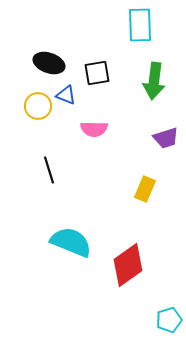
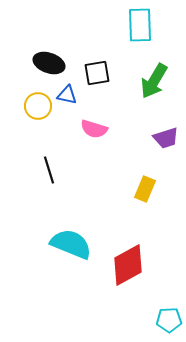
green arrow: rotated 24 degrees clockwise
blue triangle: moved 1 px right; rotated 10 degrees counterclockwise
pink semicircle: rotated 16 degrees clockwise
cyan semicircle: moved 2 px down
red diamond: rotated 6 degrees clockwise
cyan pentagon: rotated 15 degrees clockwise
